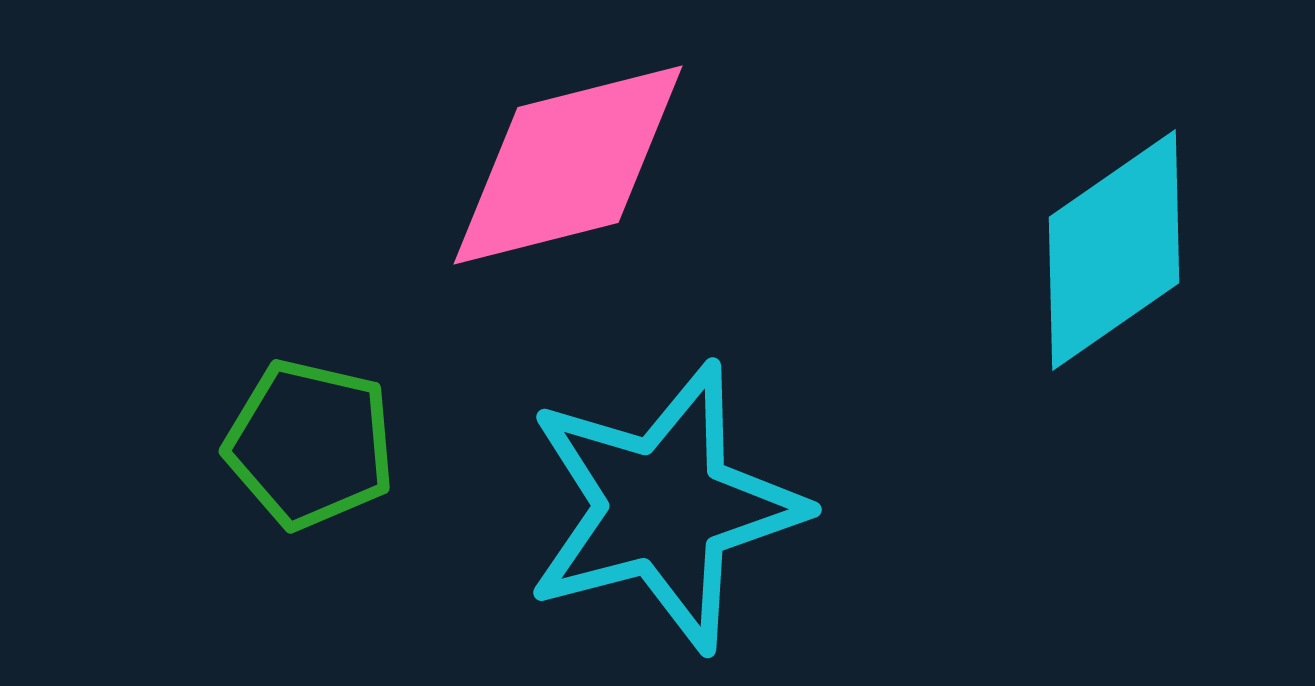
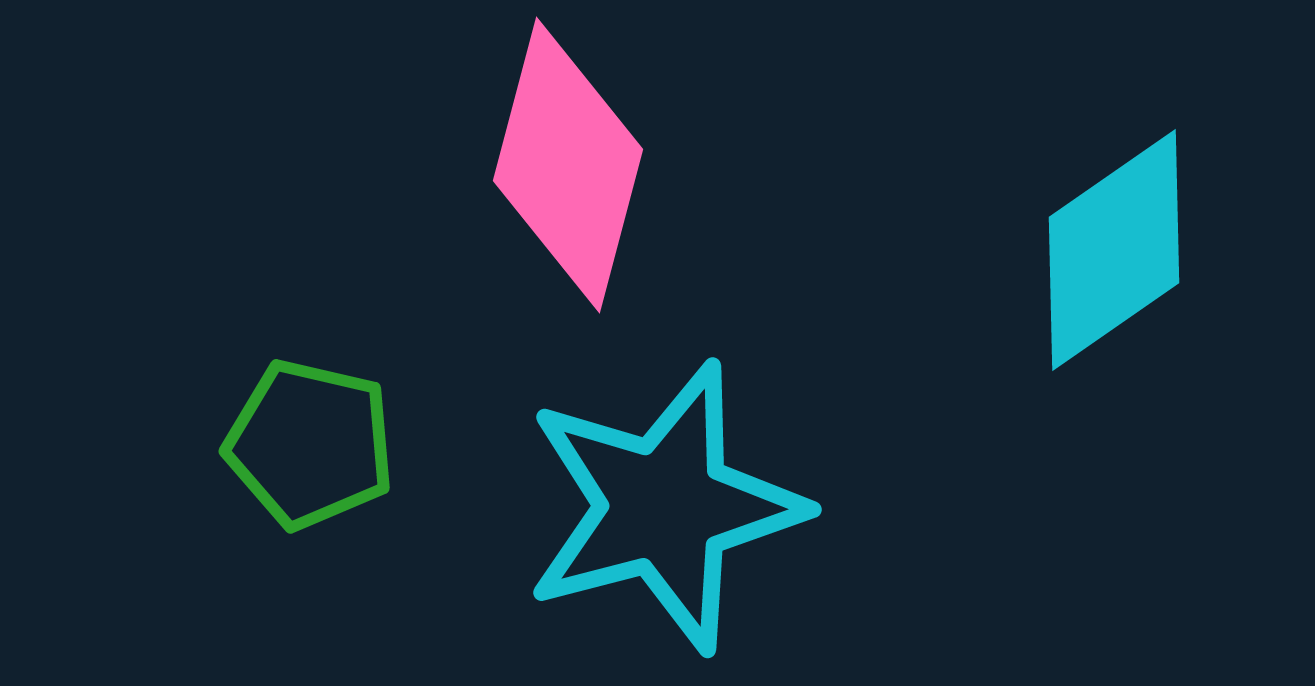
pink diamond: rotated 61 degrees counterclockwise
